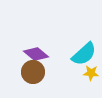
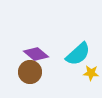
cyan semicircle: moved 6 px left
brown circle: moved 3 px left
